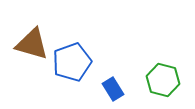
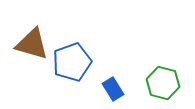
green hexagon: moved 3 px down
